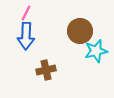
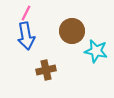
brown circle: moved 8 px left
blue arrow: rotated 12 degrees counterclockwise
cyan star: rotated 25 degrees clockwise
